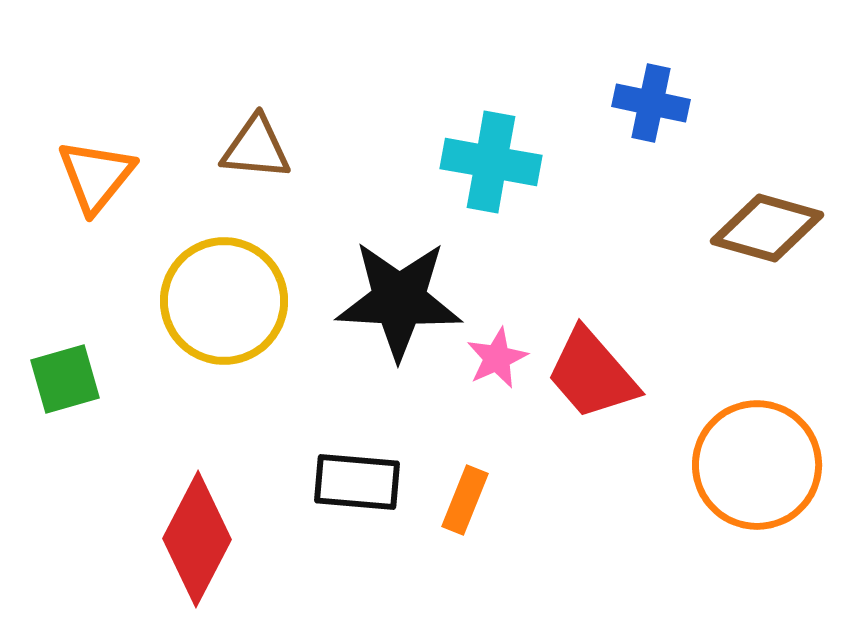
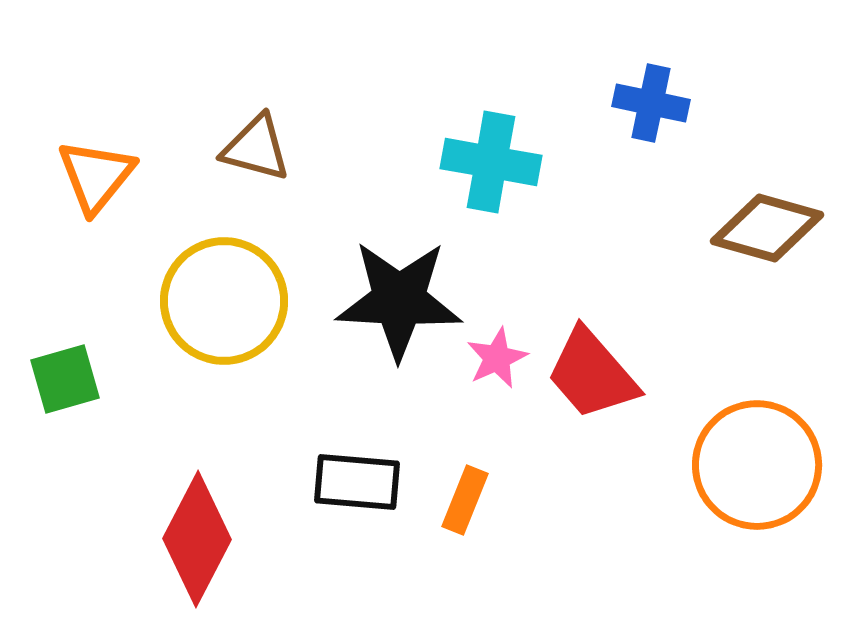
brown triangle: rotated 10 degrees clockwise
